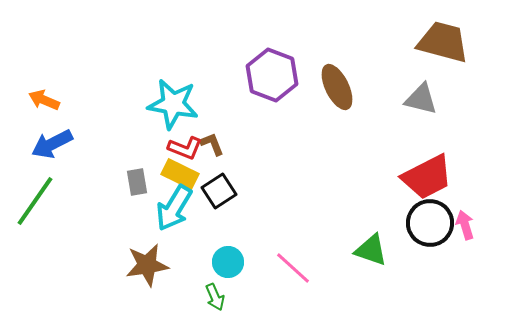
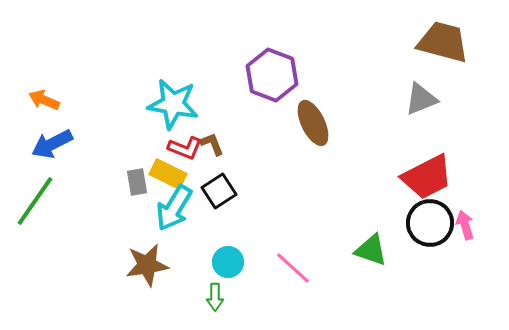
brown ellipse: moved 24 px left, 36 px down
gray triangle: rotated 36 degrees counterclockwise
yellow rectangle: moved 12 px left
green arrow: rotated 24 degrees clockwise
